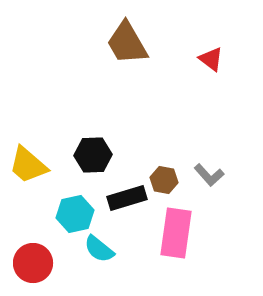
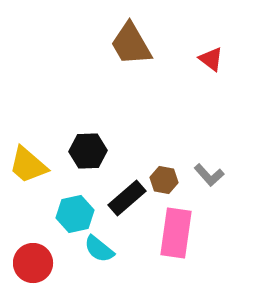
brown trapezoid: moved 4 px right, 1 px down
black hexagon: moved 5 px left, 4 px up
black rectangle: rotated 24 degrees counterclockwise
